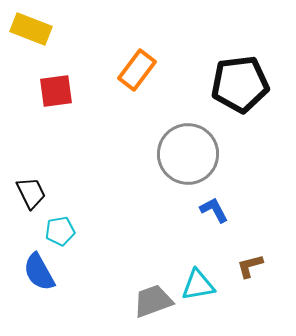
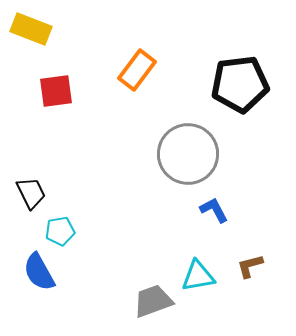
cyan triangle: moved 9 px up
